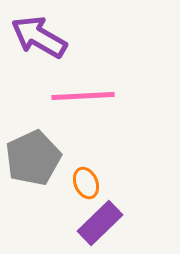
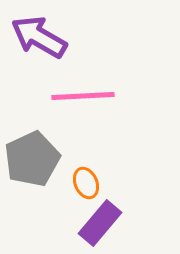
gray pentagon: moved 1 px left, 1 px down
purple rectangle: rotated 6 degrees counterclockwise
